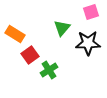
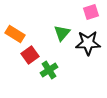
green triangle: moved 5 px down
